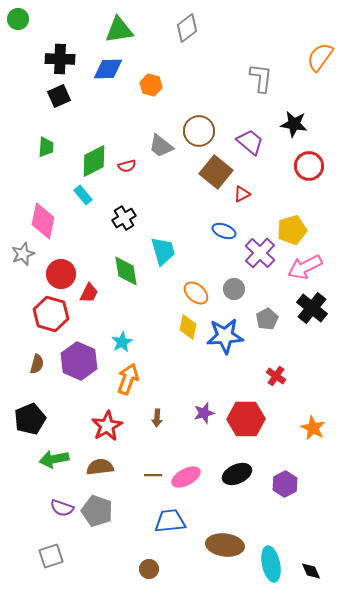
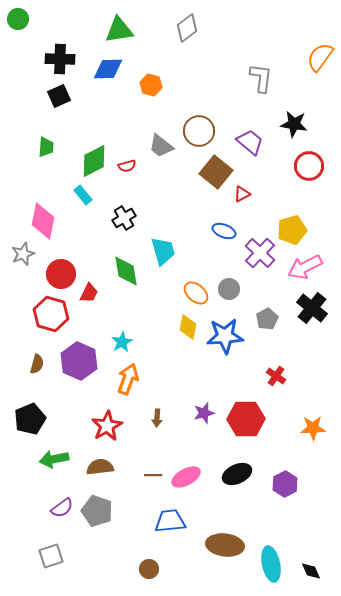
gray circle at (234, 289): moved 5 px left
orange star at (313, 428): rotated 30 degrees counterclockwise
purple semicircle at (62, 508): rotated 55 degrees counterclockwise
